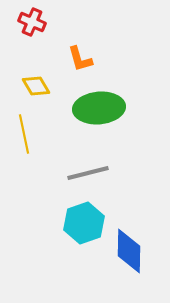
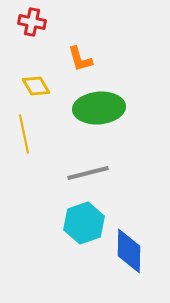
red cross: rotated 12 degrees counterclockwise
